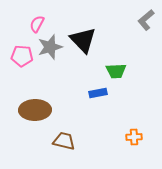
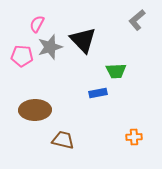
gray L-shape: moved 9 px left
brown trapezoid: moved 1 px left, 1 px up
